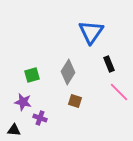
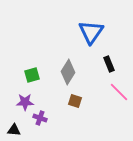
purple star: moved 2 px right; rotated 12 degrees counterclockwise
